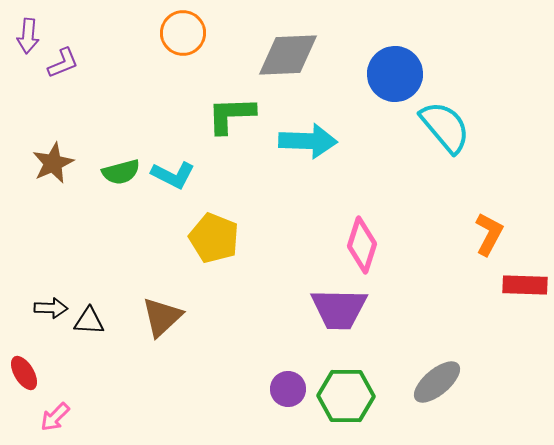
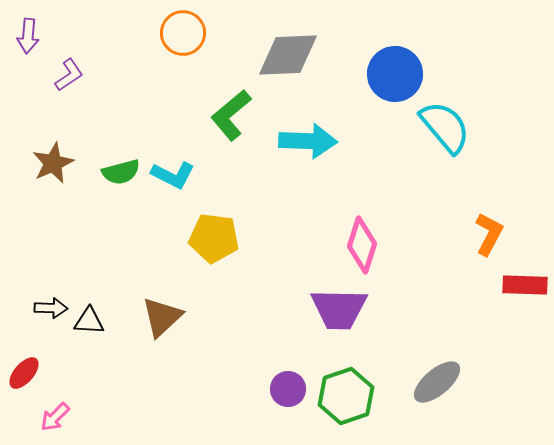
purple L-shape: moved 6 px right, 12 px down; rotated 12 degrees counterclockwise
green L-shape: rotated 38 degrees counterclockwise
yellow pentagon: rotated 15 degrees counterclockwise
red ellipse: rotated 72 degrees clockwise
green hexagon: rotated 20 degrees counterclockwise
